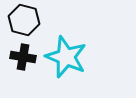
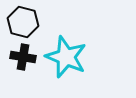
black hexagon: moved 1 px left, 2 px down
